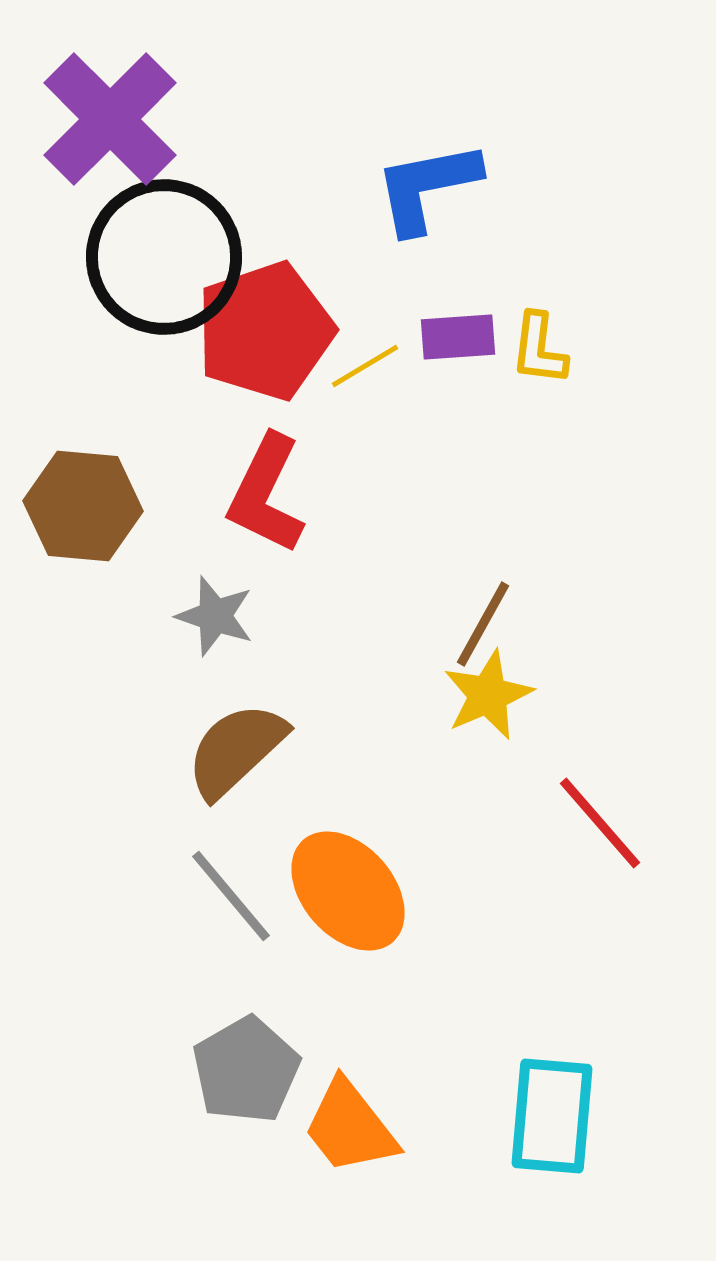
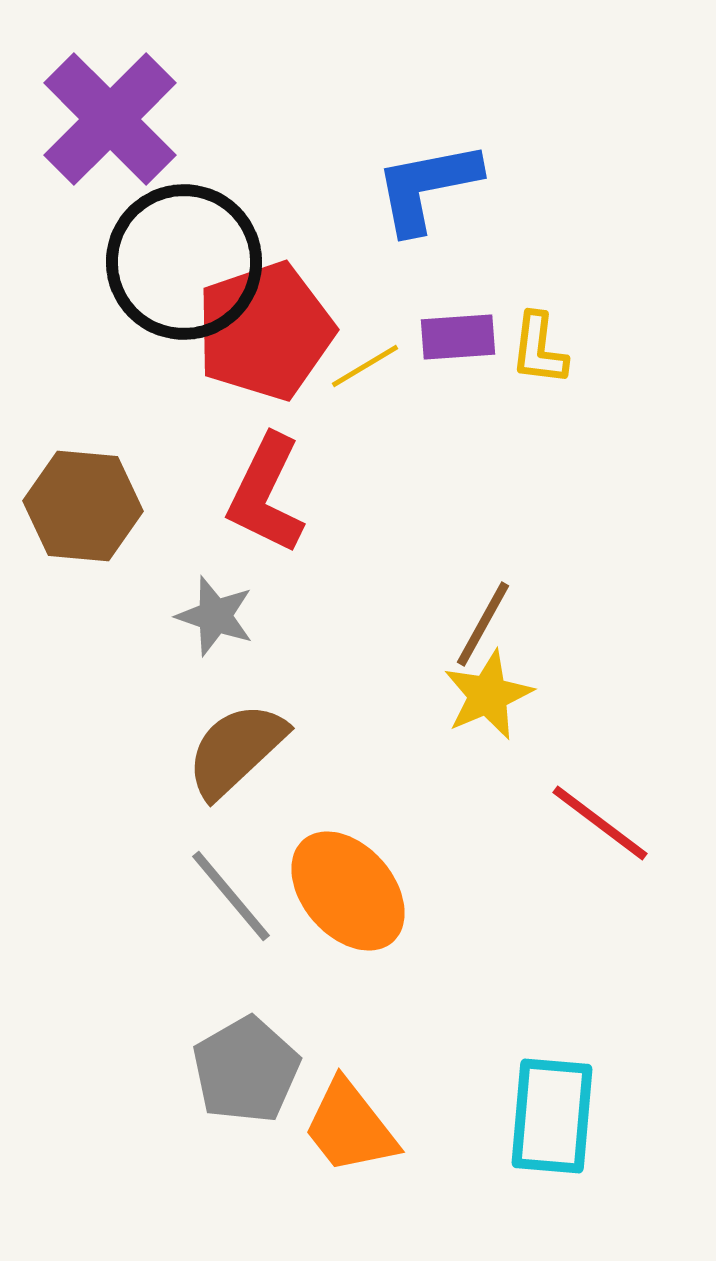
black circle: moved 20 px right, 5 px down
red line: rotated 12 degrees counterclockwise
